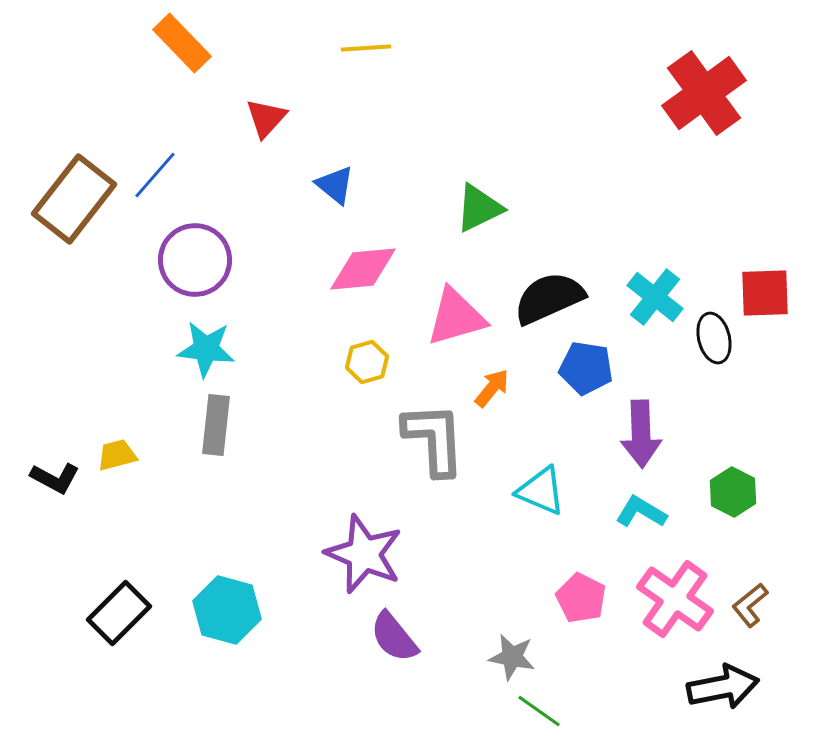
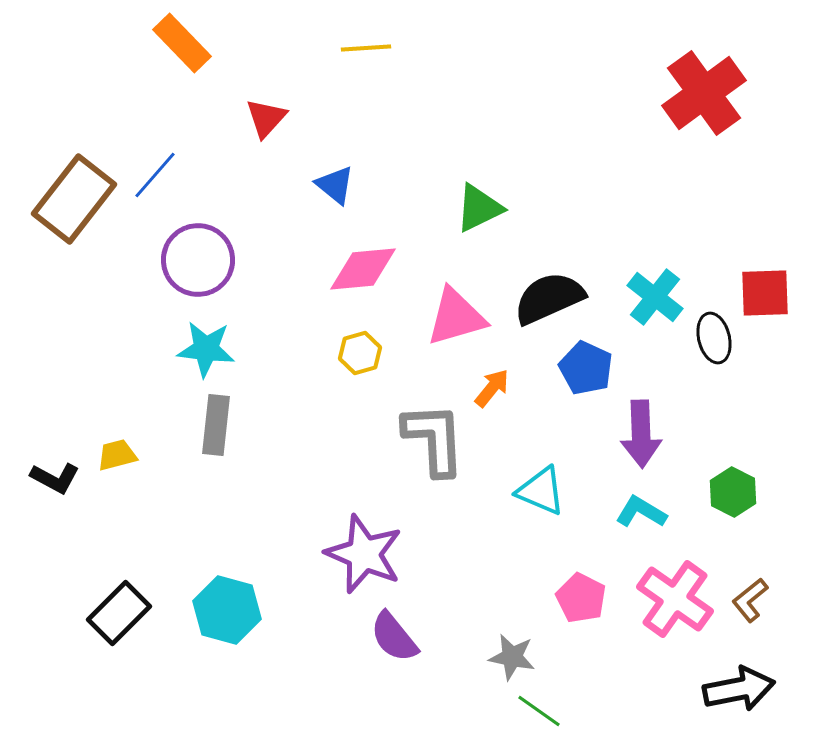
purple circle: moved 3 px right
yellow hexagon: moved 7 px left, 9 px up
blue pentagon: rotated 16 degrees clockwise
brown L-shape: moved 5 px up
black arrow: moved 16 px right, 2 px down
